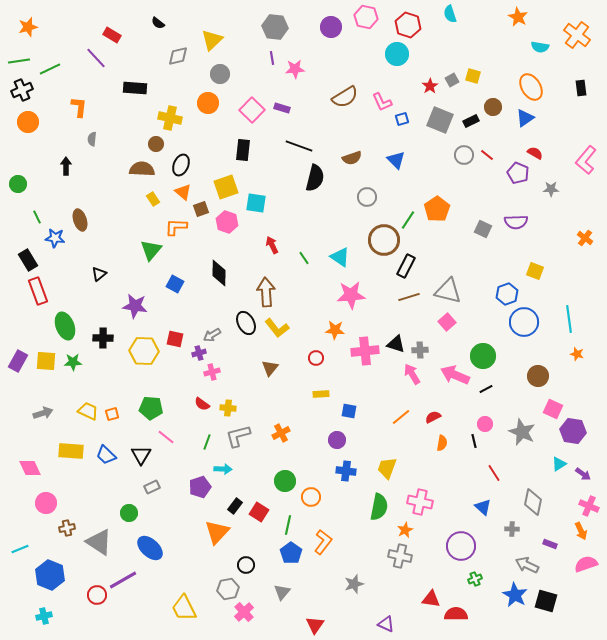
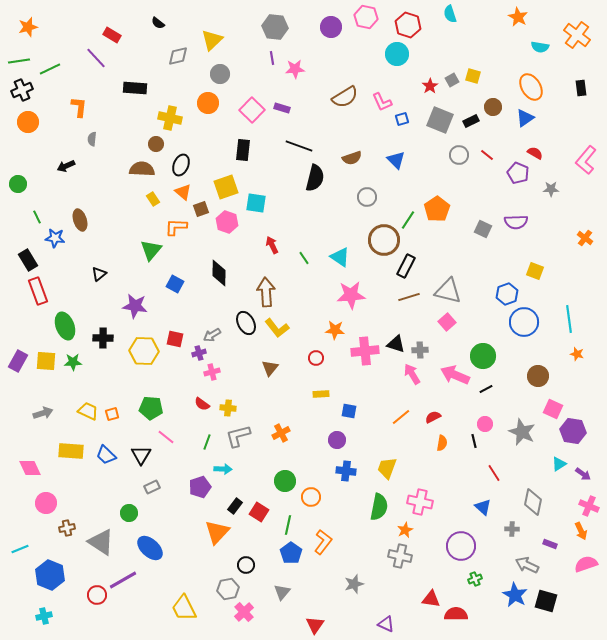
gray circle at (464, 155): moved 5 px left
black arrow at (66, 166): rotated 114 degrees counterclockwise
gray triangle at (99, 542): moved 2 px right
